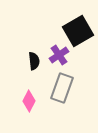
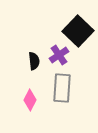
black square: rotated 16 degrees counterclockwise
gray rectangle: rotated 16 degrees counterclockwise
pink diamond: moved 1 px right, 1 px up
